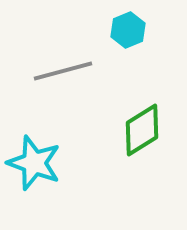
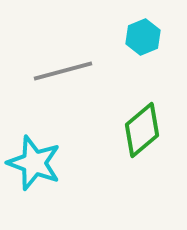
cyan hexagon: moved 15 px right, 7 px down
green diamond: rotated 8 degrees counterclockwise
